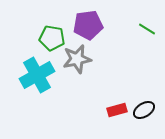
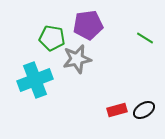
green line: moved 2 px left, 9 px down
cyan cross: moved 2 px left, 5 px down; rotated 8 degrees clockwise
